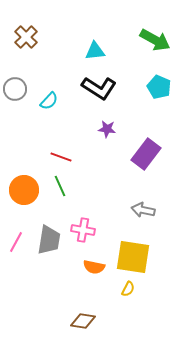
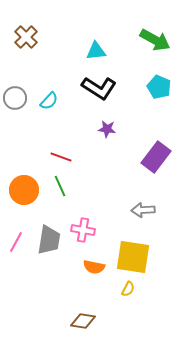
cyan triangle: moved 1 px right
gray circle: moved 9 px down
purple rectangle: moved 10 px right, 3 px down
gray arrow: rotated 15 degrees counterclockwise
